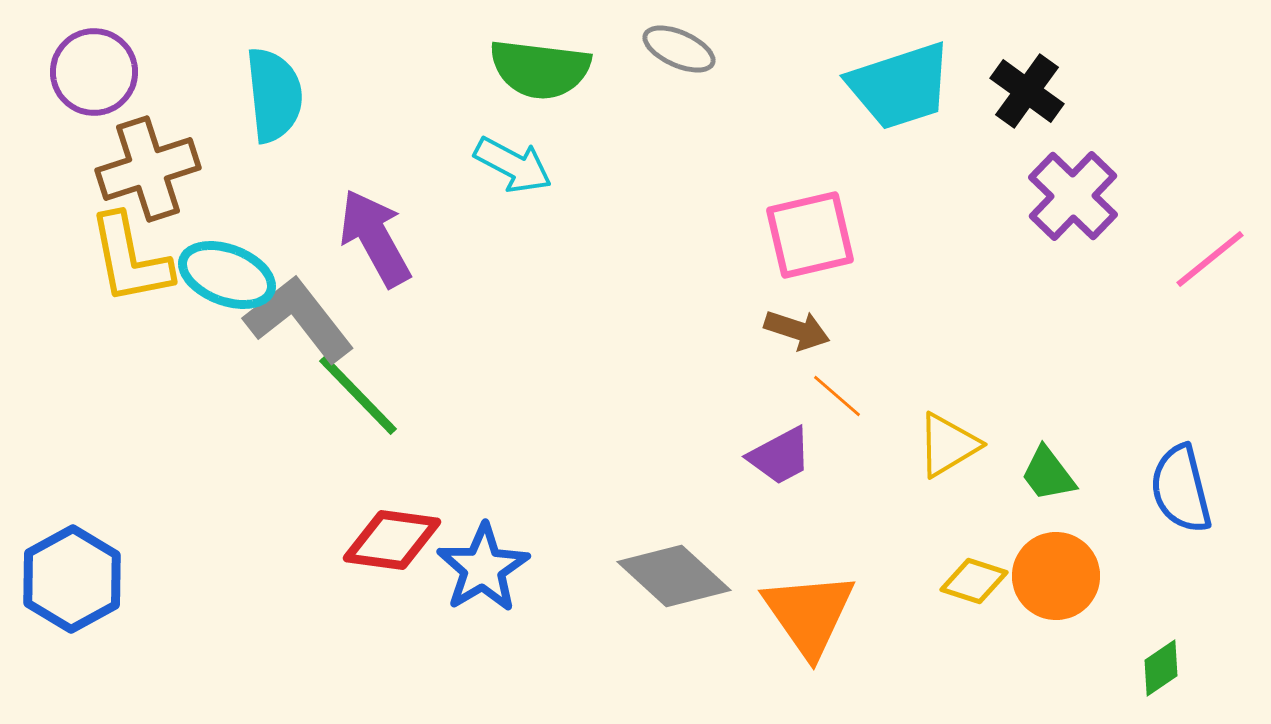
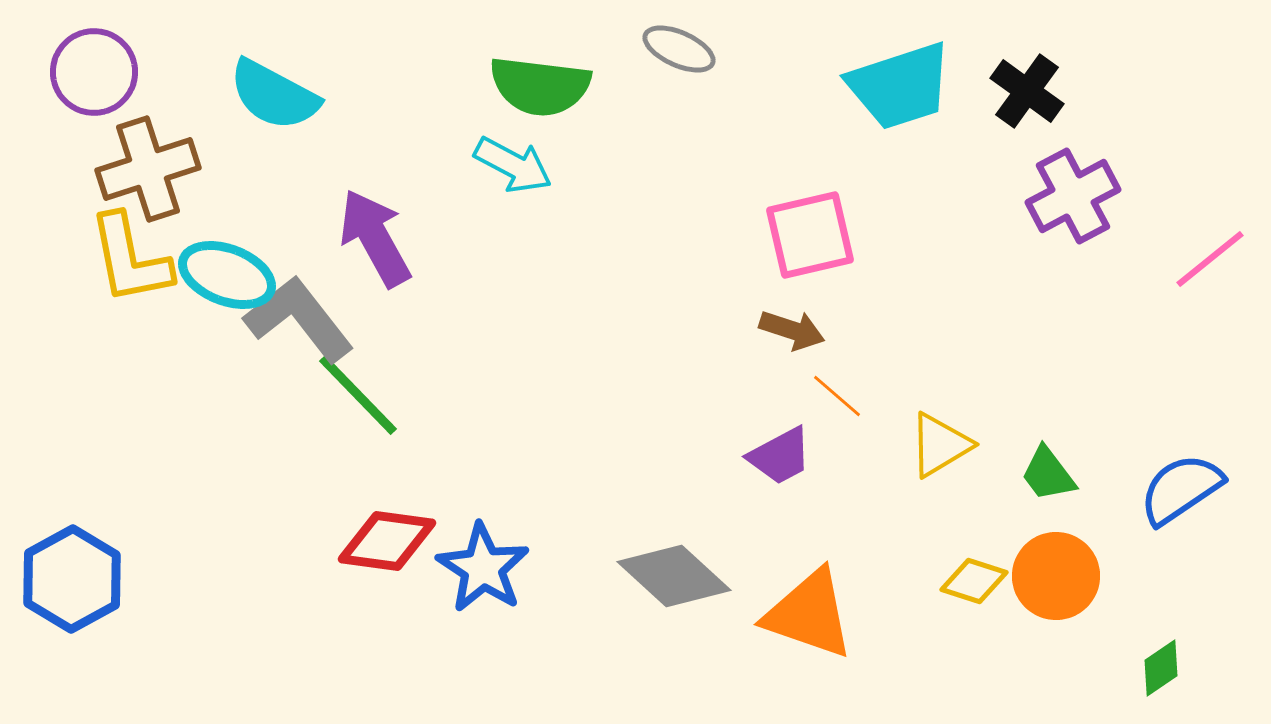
green semicircle: moved 17 px down
cyan semicircle: rotated 124 degrees clockwise
purple cross: rotated 18 degrees clockwise
brown arrow: moved 5 px left
yellow triangle: moved 8 px left
blue semicircle: rotated 70 degrees clockwise
red diamond: moved 5 px left, 1 px down
blue star: rotated 8 degrees counterclockwise
orange triangle: rotated 36 degrees counterclockwise
